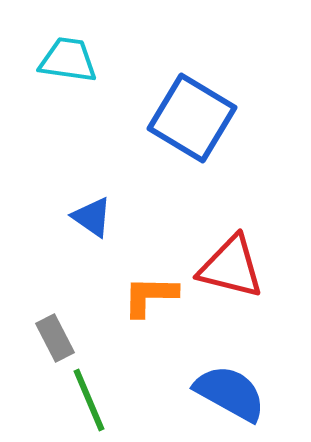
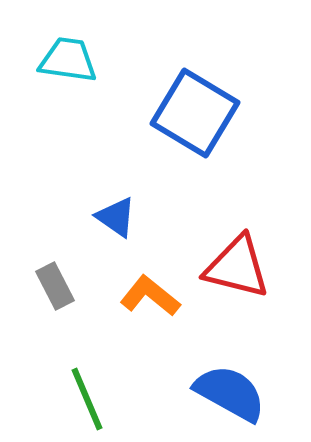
blue square: moved 3 px right, 5 px up
blue triangle: moved 24 px right
red triangle: moved 6 px right
orange L-shape: rotated 38 degrees clockwise
gray rectangle: moved 52 px up
green line: moved 2 px left, 1 px up
